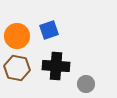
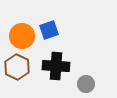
orange circle: moved 5 px right
brown hexagon: moved 1 px up; rotated 15 degrees clockwise
